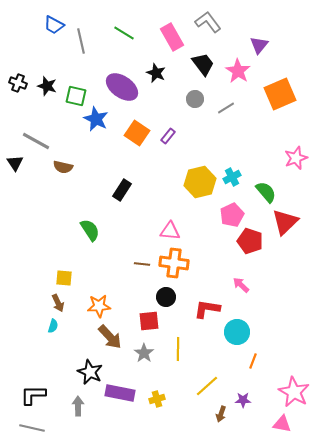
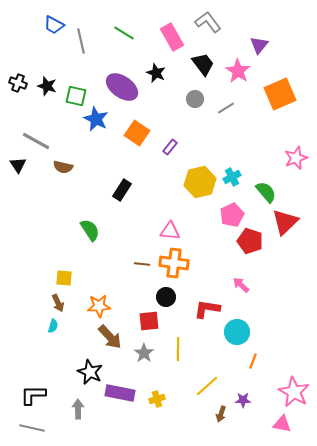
purple rectangle at (168, 136): moved 2 px right, 11 px down
black triangle at (15, 163): moved 3 px right, 2 px down
gray arrow at (78, 406): moved 3 px down
